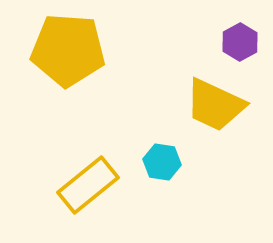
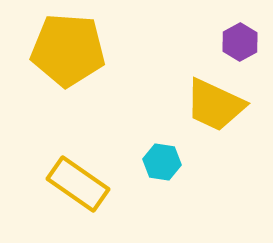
yellow rectangle: moved 10 px left, 1 px up; rotated 74 degrees clockwise
